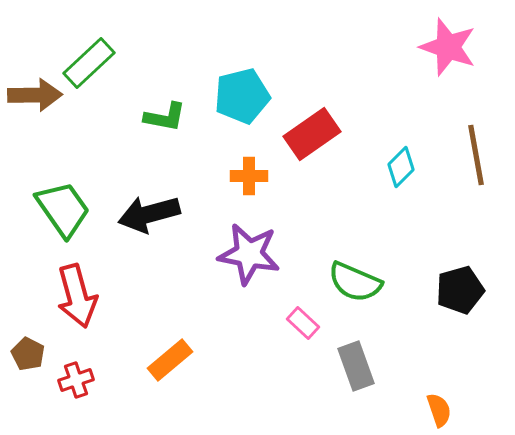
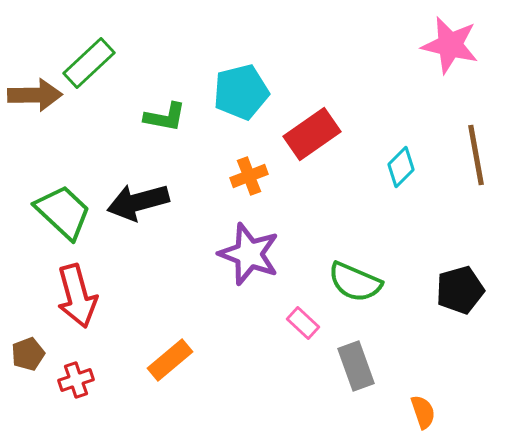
pink star: moved 2 px right, 2 px up; rotated 6 degrees counterclockwise
cyan pentagon: moved 1 px left, 4 px up
orange cross: rotated 21 degrees counterclockwise
green trapezoid: moved 3 px down; rotated 12 degrees counterclockwise
black arrow: moved 11 px left, 12 px up
purple star: rotated 10 degrees clockwise
brown pentagon: rotated 24 degrees clockwise
orange semicircle: moved 16 px left, 2 px down
